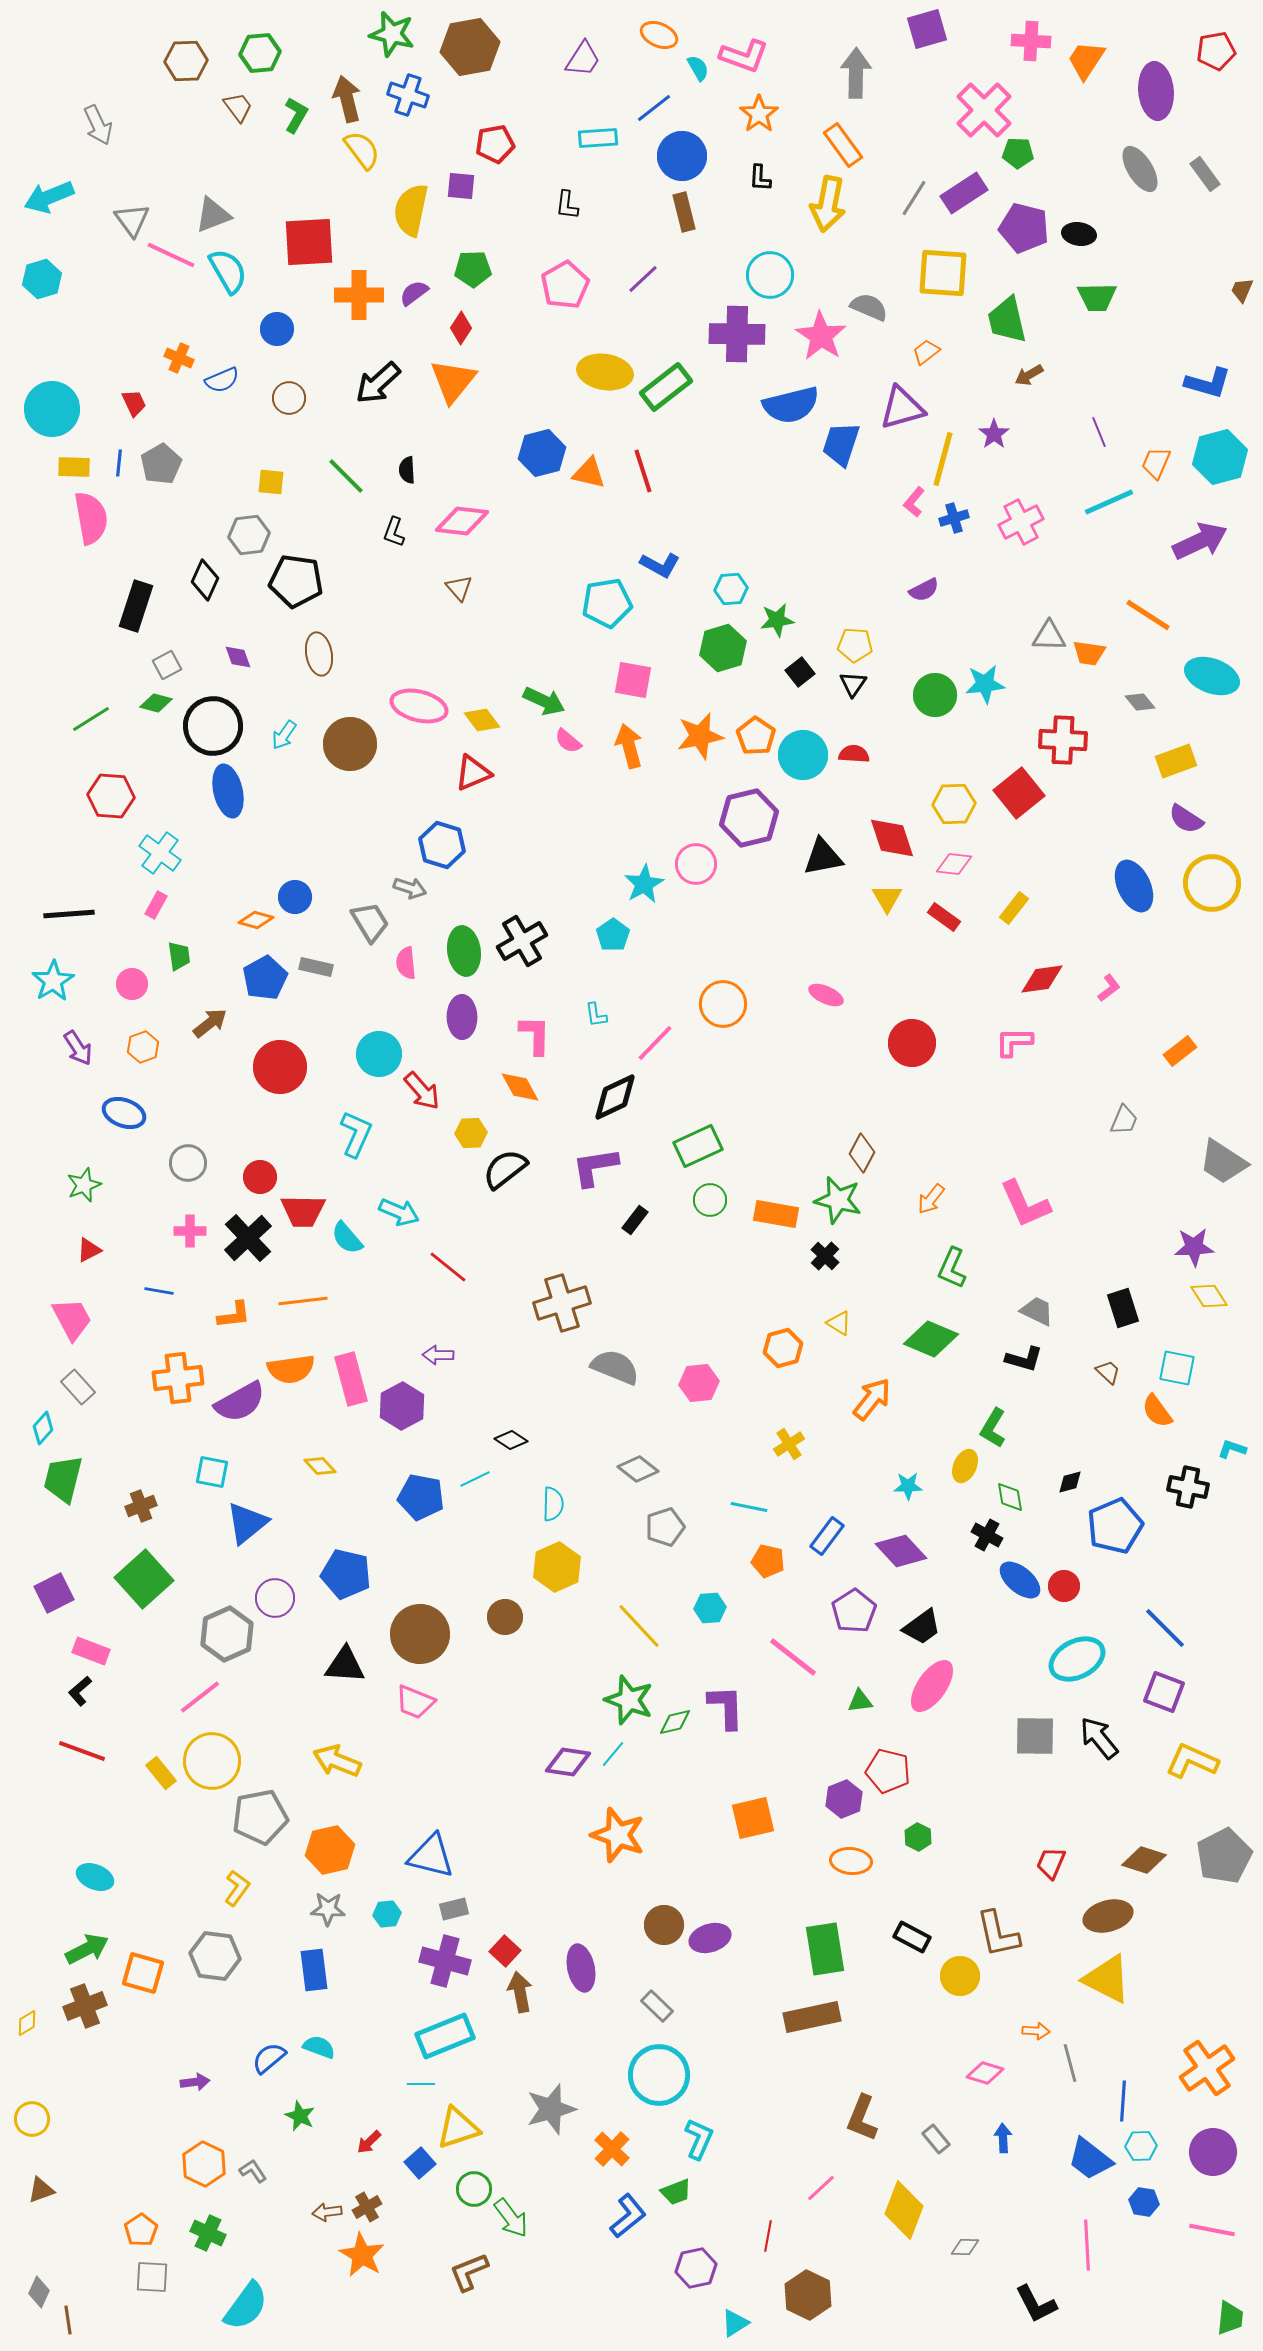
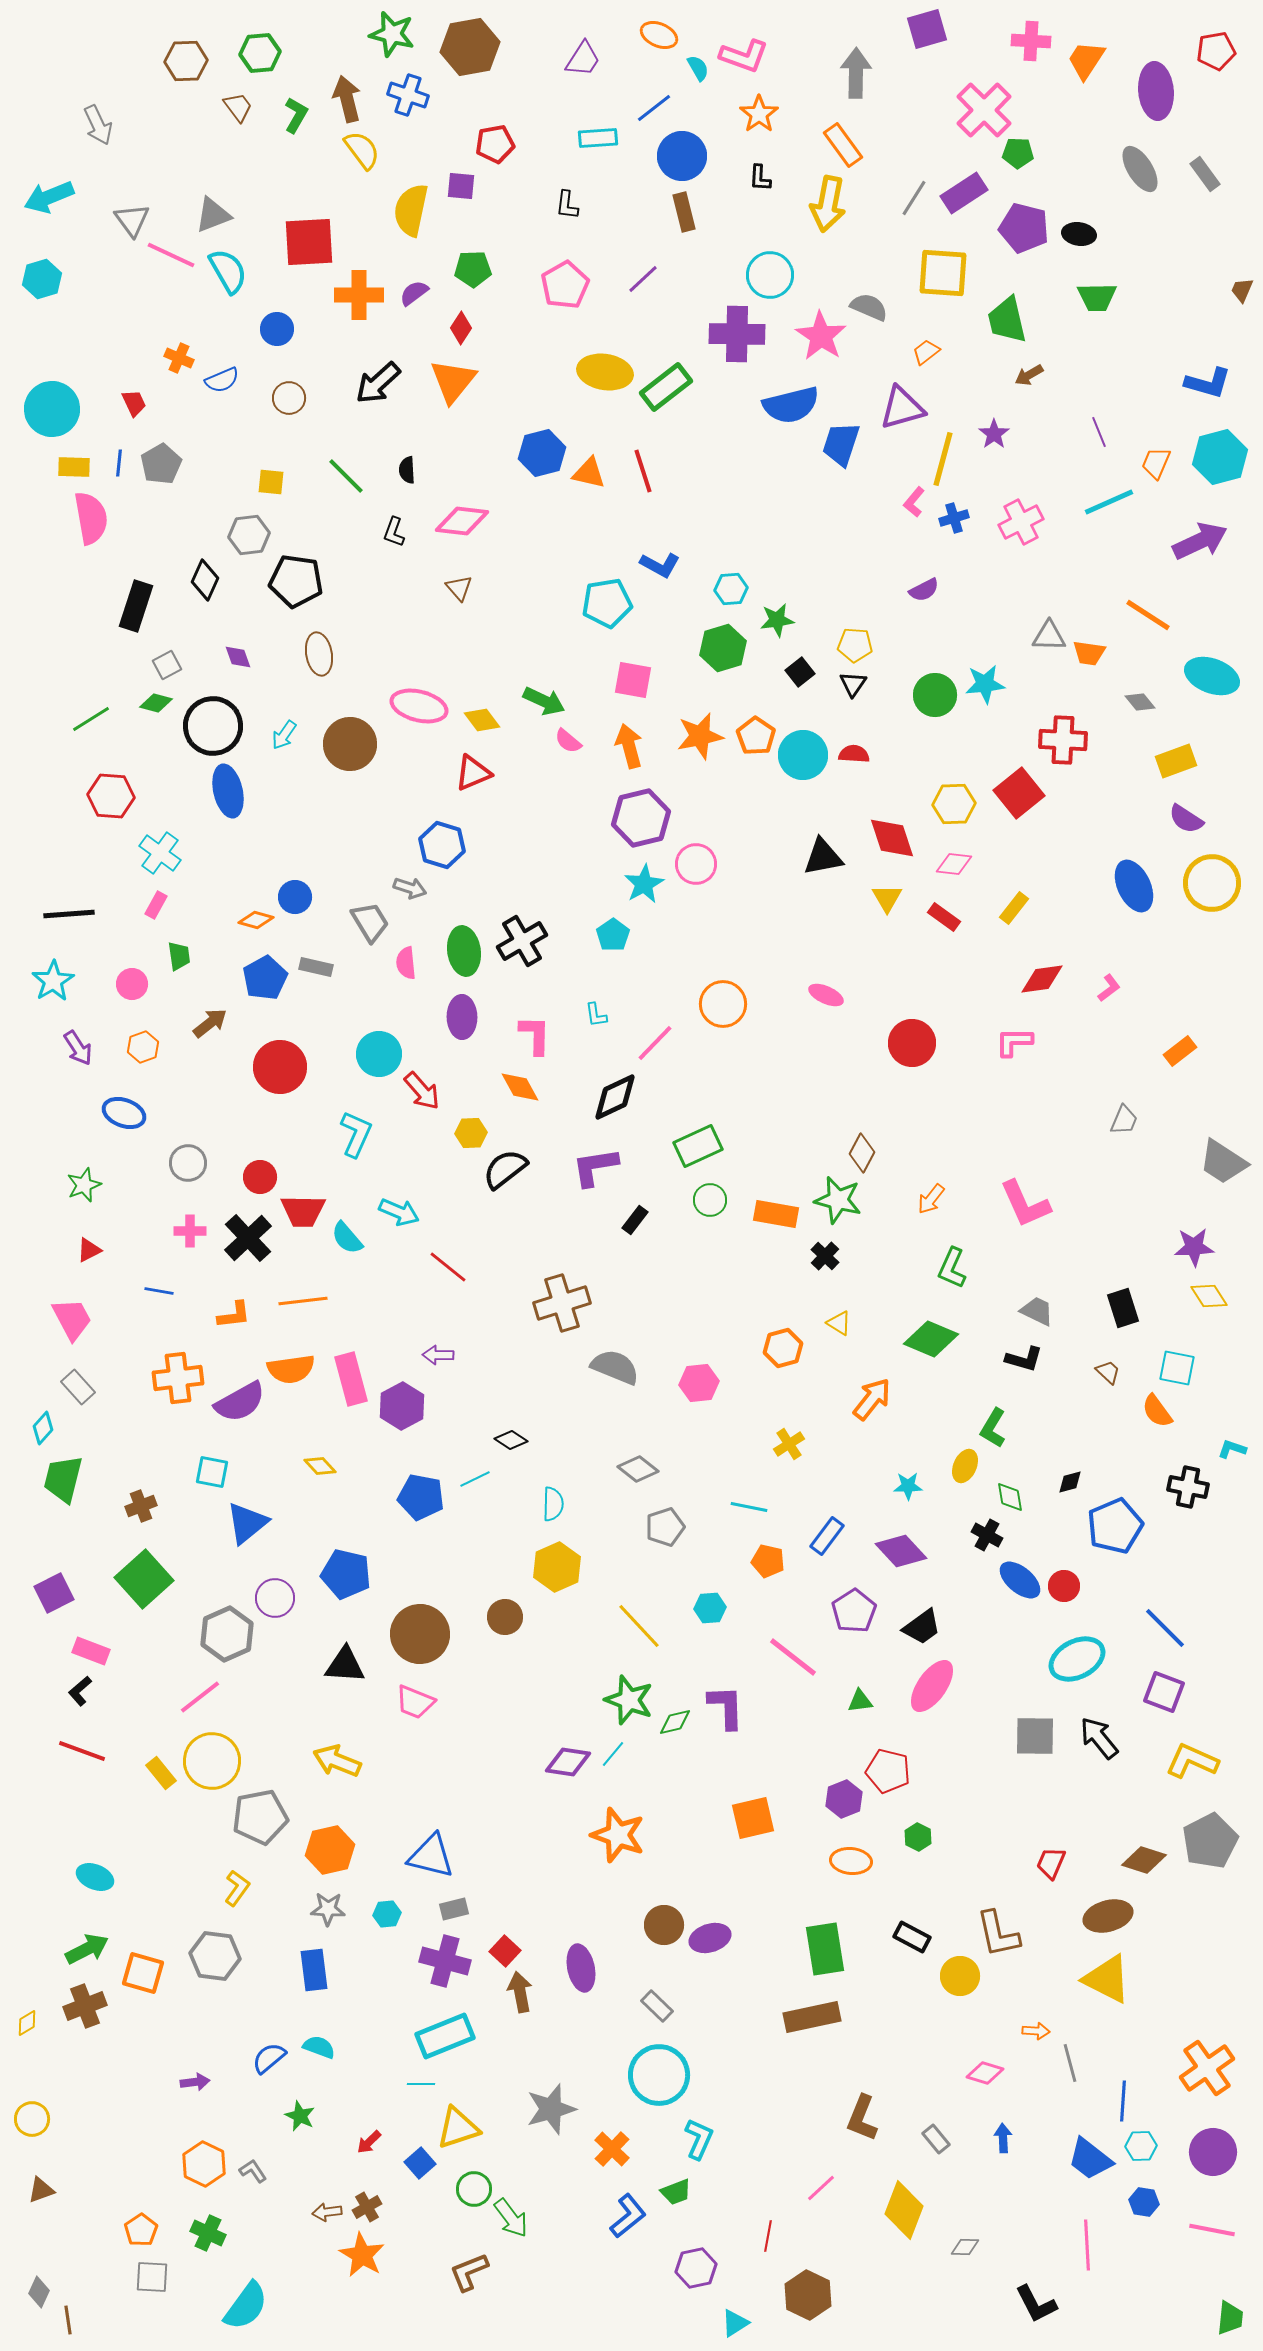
purple hexagon at (749, 818): moved 108 px left
gray pentagon at (1224, 1856): moved 14 px left, 15 px up
